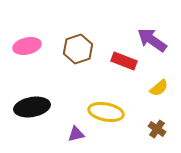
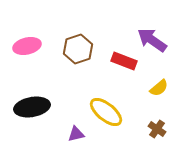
yellow ellipse: rotated 28 degrees clockwise
